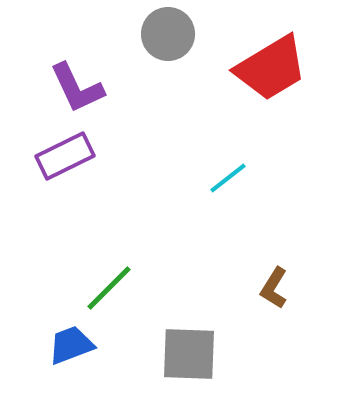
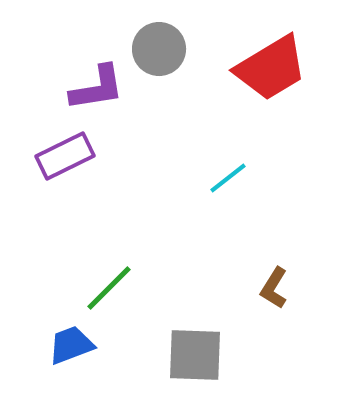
gray circle: moved 9 px left, 15 px down
purple L-shape: moved 20 px right; rotated 74 degrees counterclockwise
gray square: moved 6 px right, 1 px down
